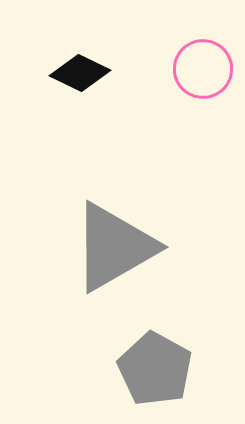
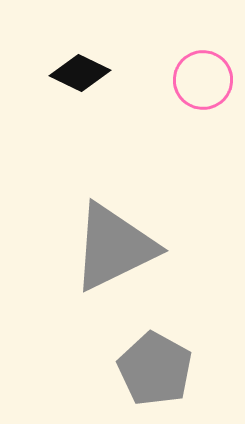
pink circle: moved 11 px down
gray triangle: rotated 4 degrees clockwise
